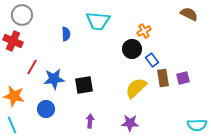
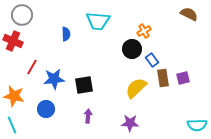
purple arrow: moved 2 px left, 5 px up
